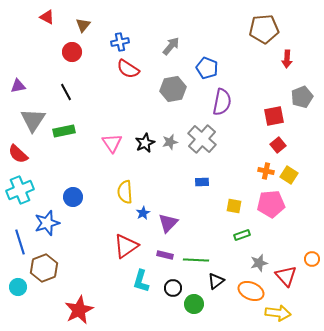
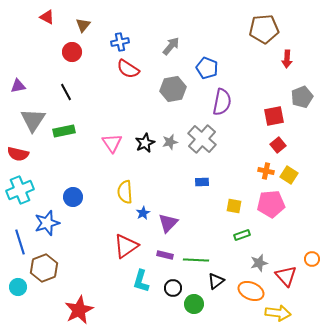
red semicircle at (18, 154): rotated 30 degrees counterclockwise
